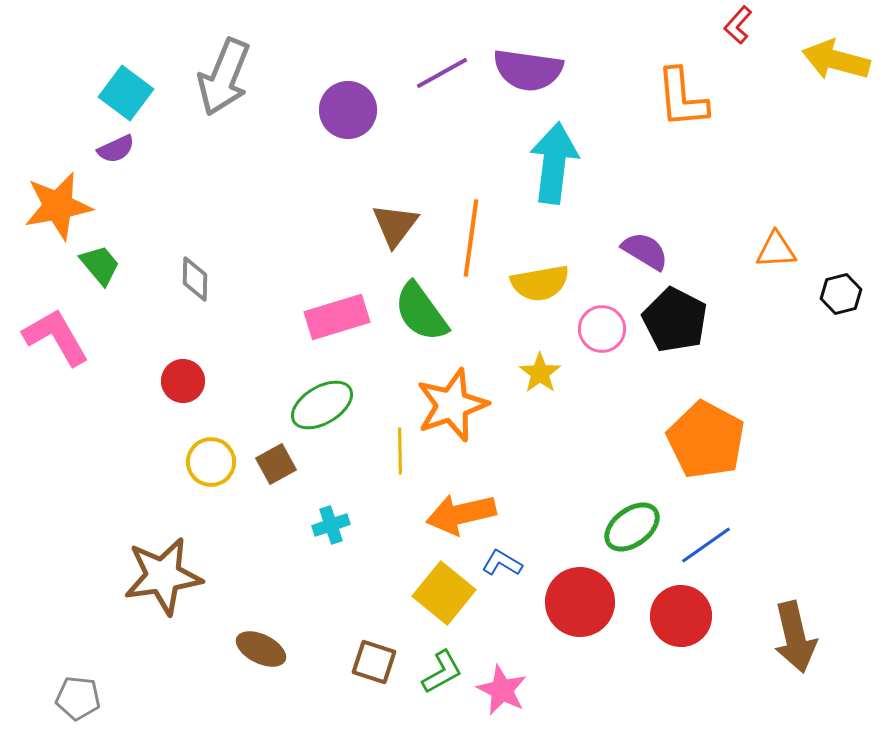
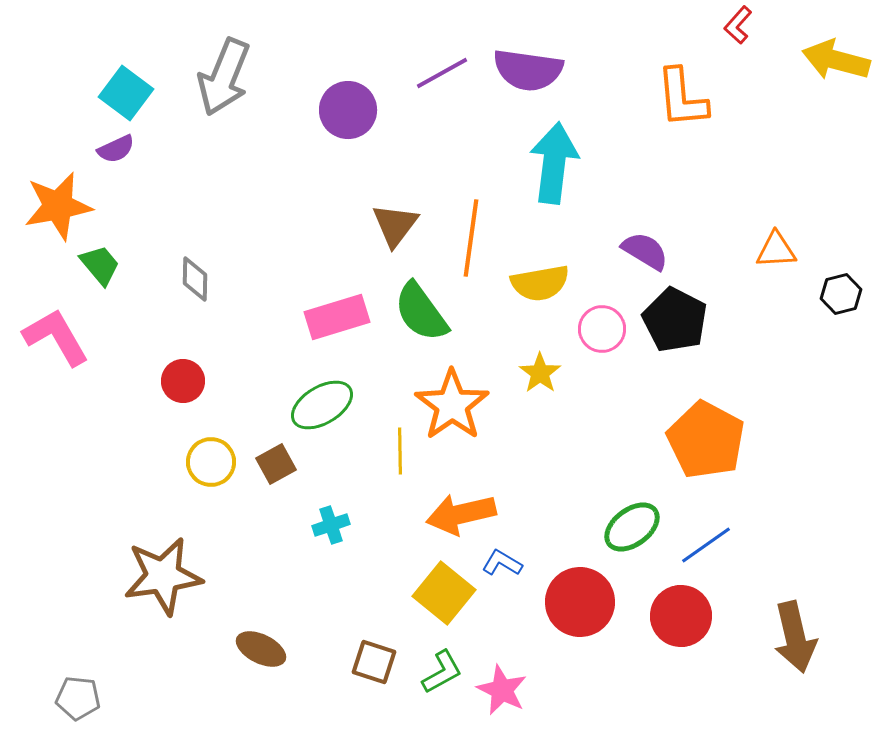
orange star at (452, 405): rotated 16 degrees counterclockwise
